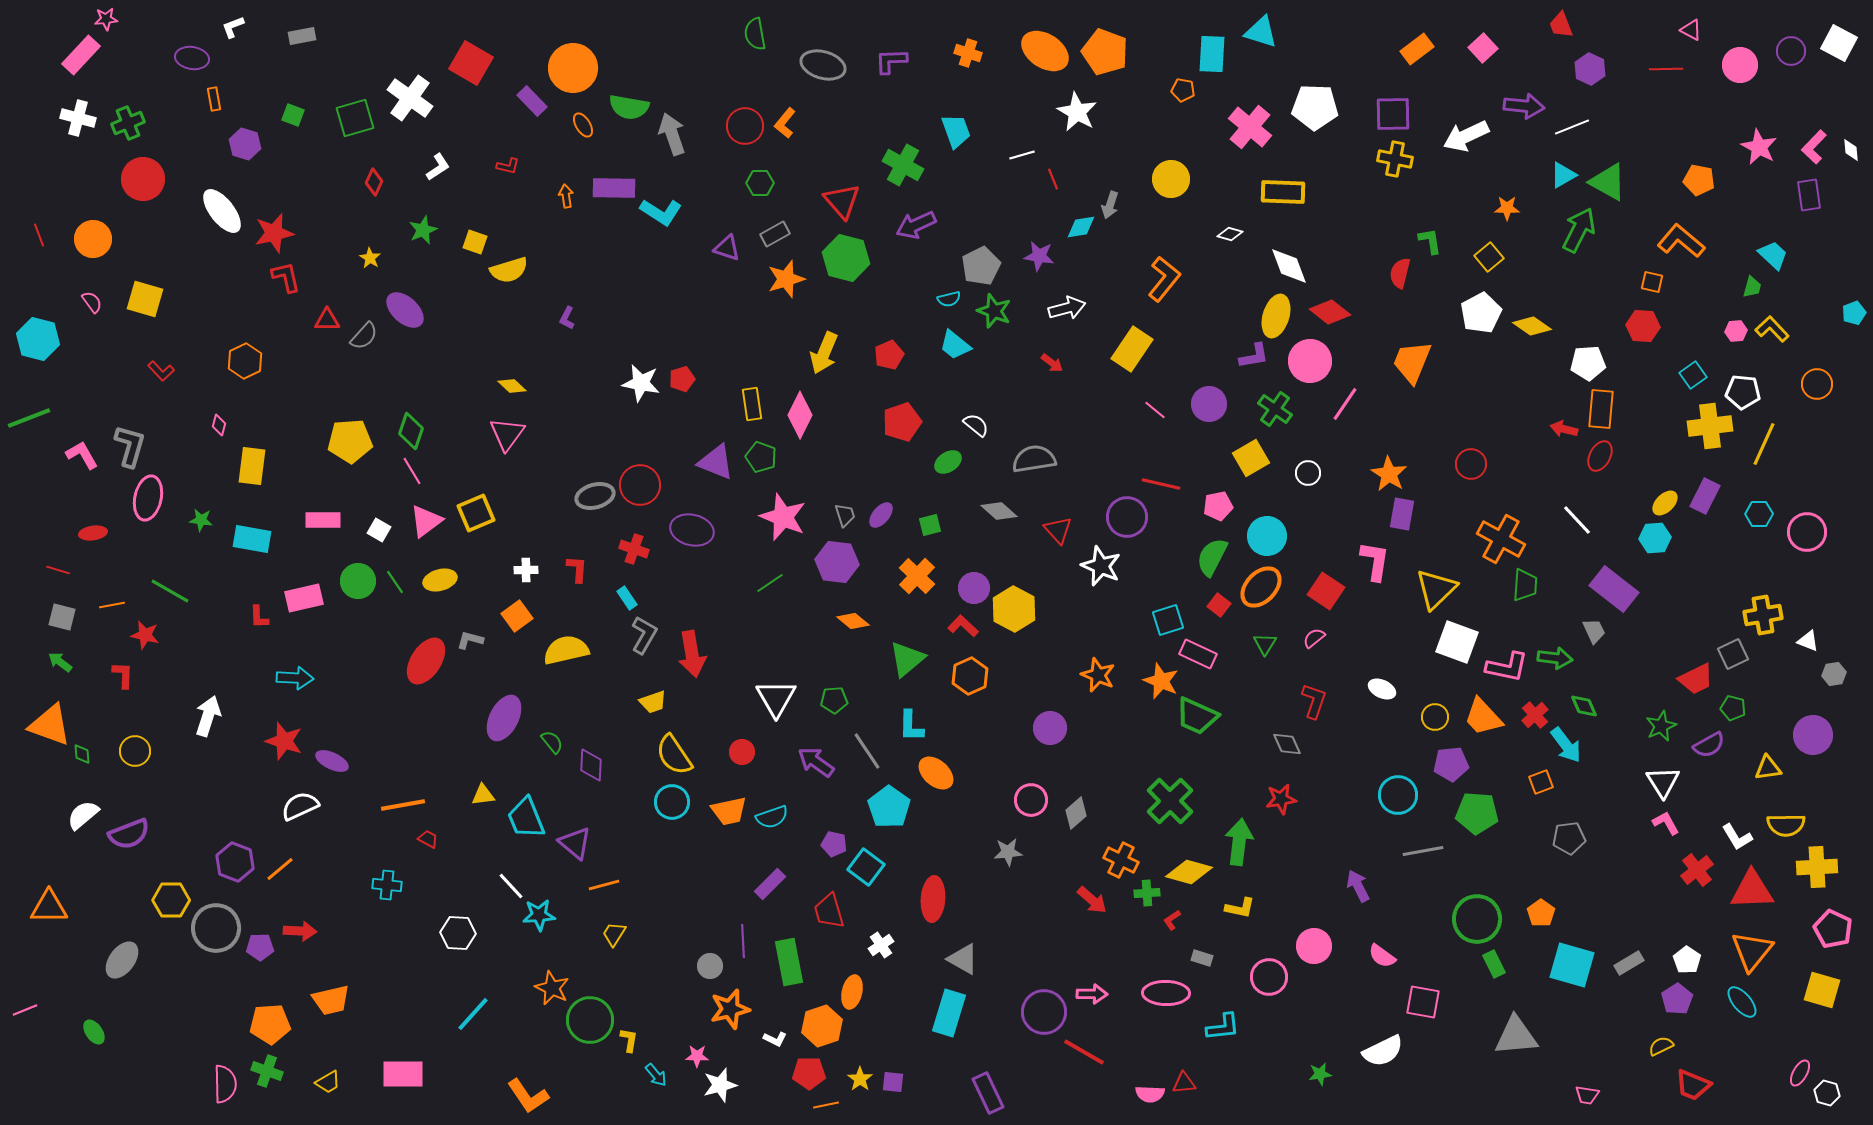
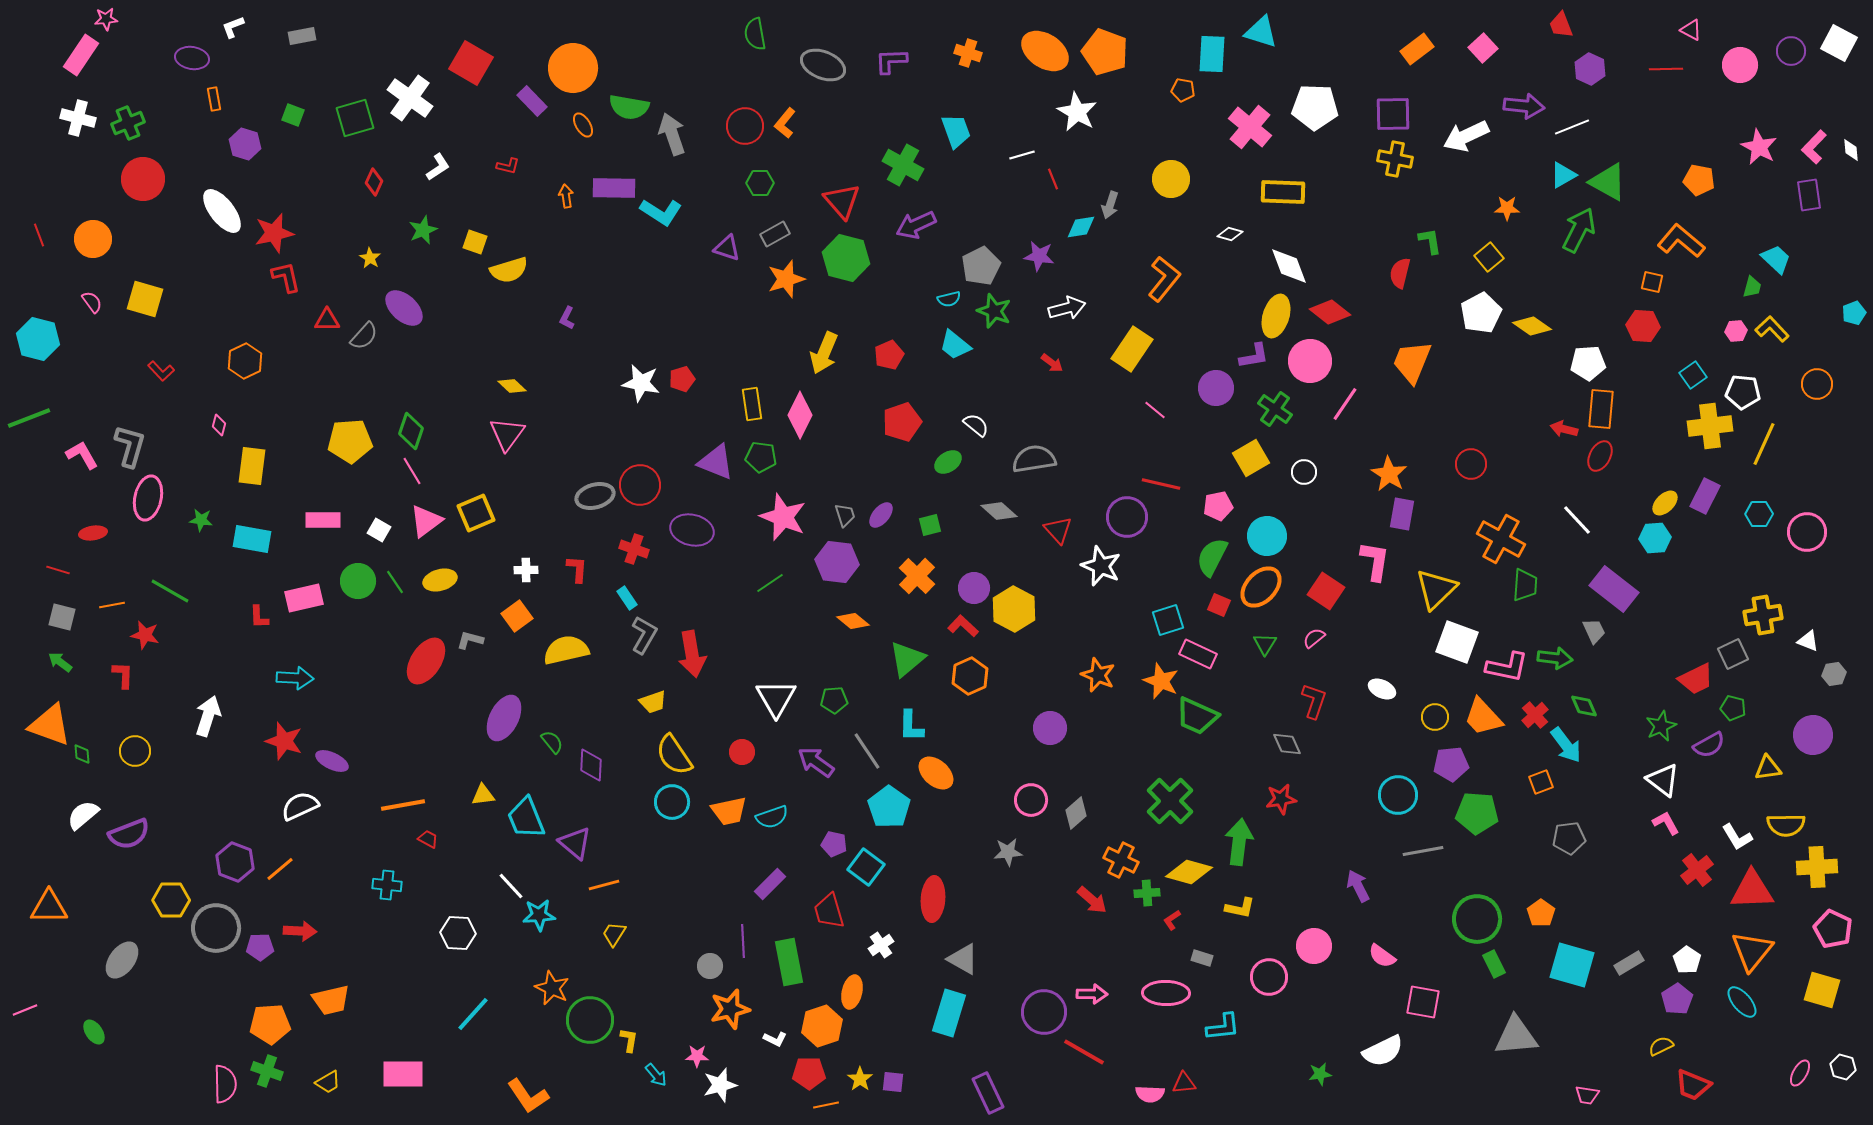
pink rectangle at (81, 55): rotated 9 degrees counterclockwise
gray ellipse at (823, 65): rotated 6 degrees clockwise
cyan trapezoid at (1773, 255): moved 3 px right, 4 px down
purple ellipse at (405, 310): moved 1 px left, 2 px up
purple circle at (1209, 404): moved 7 px right, 16 px up
green pentagon at (761, 457): rotated 12 degrees counterclockwise
white circle at (1308, 473): moved 4 px left, 1 px up
red square at (1219, 605): rotated 15 degrees counterclockwise
white triangle at (1663, 782): moved 2 px up; rotated 21 degrees counterclockwise
white hexagon at (1827, 1093): moved 16 px right, 26 px up
